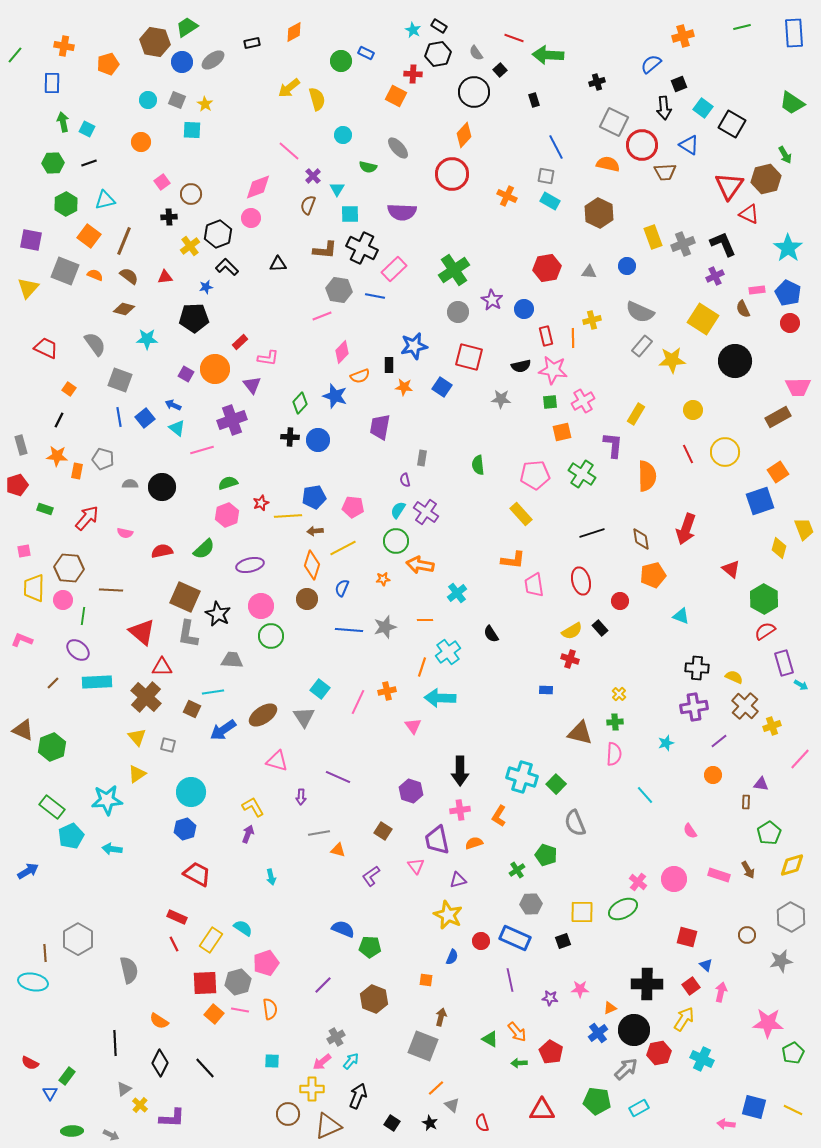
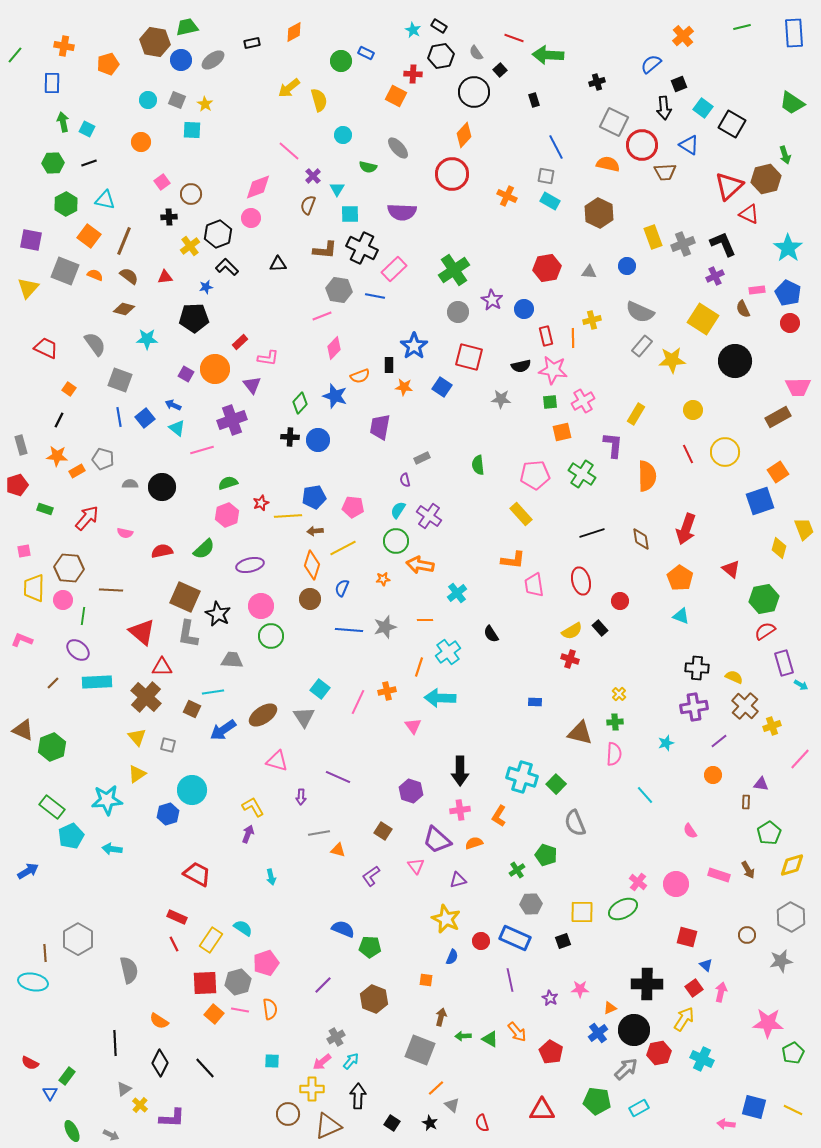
green trapezoid at (187, 27): rotated 20 degrees clockwise
orange cross at (683, 36): rotated 25 degrees counterclockwise
black hexagon at (438, 54): moved 3 px right, 2 px down
blue circle at (182, 62): moved 1 px left, 2 px up
yellow semicircle at (317, 99): moved 2 px right, 1 px down
green arrow at (785, 155): rotated 12 degrees clockwise
red triangle at (729, 186): rotated 12 degrees clockwise
cyan triangle at (105, 200): rotated 25 degrees clockwise
blue star at (414, 346): rotated 24 degrees counterclockwise
pink diamond at (342, 352): moved 8 px left, 4 px up
gray rectangle at (422, 458): rotated 56 degrees clockwise
orange rectangle at (77, 471): rotated 49 degrees clockwise
purple cross at (426, 512): moved 3 px right, 4 px down
orange pentagon at (653, 575): moved 27 px right, 3 px down; rotated 25 degrees counterclockwise
brown circle at (307, 599): moved 3 px right
green hexagon at (764, 599): rotated 20 degrees clockwise
orange line at (422, 667): moved 3 px left
blue rectangle at (546, 690): moved 11 px left, 12 px down
cyan circle at (191, 792): moved 1 px right, 2 px up
blue hexagon at (185, 829): moved 17 px left, 15 px up
purple trapezoid at (437, 840): rotated 36 degrees counterclockwise
pink circle at (674, 879): moved 2 px right, 5 px down
yellow star at (448, 915): moved 2 px left, 4 px down
red square at (691, 986): moved 3 px right, 2 px down
purple star at (550, 998): rotated 21 degrees clockwise
gray square at (423, 1046): moved 3 px left, 4 px down
green arrow at (519, 1063): moved 56 px left, 27 px up
black arrow at (358, 1096): rotated 20 degrees counterclockwise
green ellipse at (72, 1131): rotated 65 degrees clockwise
